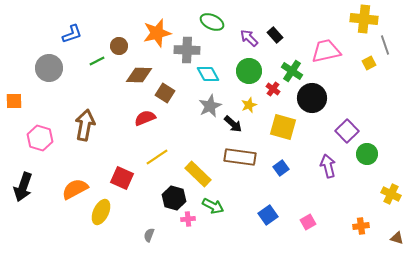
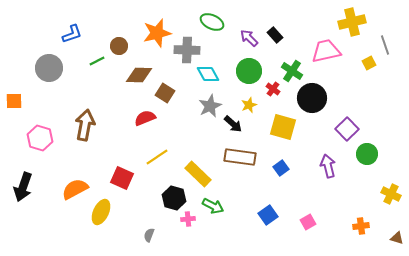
yellow cross at (364, 19): moved 12 px left, 3 px down; rotated 20 degrees counterclockwise
purple square at (347, 131): moved 2 px up
